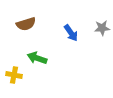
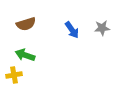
blue arrow: moved 1 px right, 3 px up
green arrow: moved 12 px left, 3 px up
yellow cross: rotated 21 degrees counterclockwise
